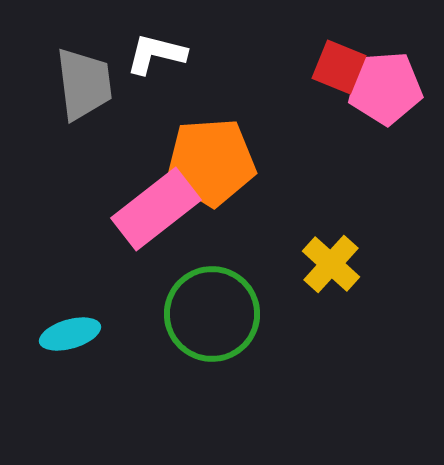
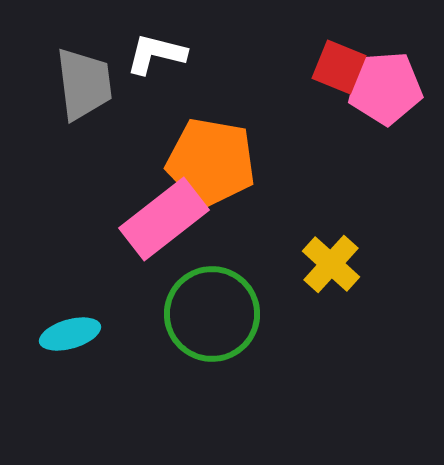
orange pentagon: rotated 14 degrees clockwise
pink rectangle: moved 8 px right, 10 px down
